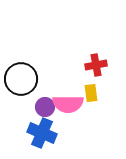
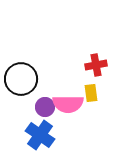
blue cross: moved 2 px left, 2 px down; rotated 12 degrees clockwise
